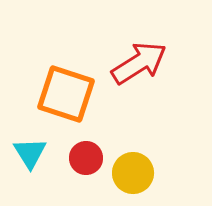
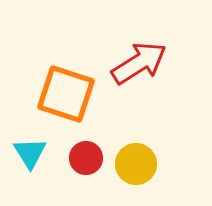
yellow circle: moved 3 px right, 9 px up
